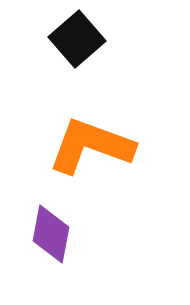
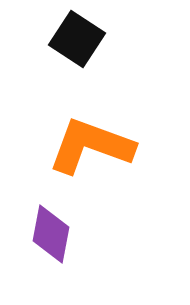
black square: rotated 16 degrees counterclockwise
